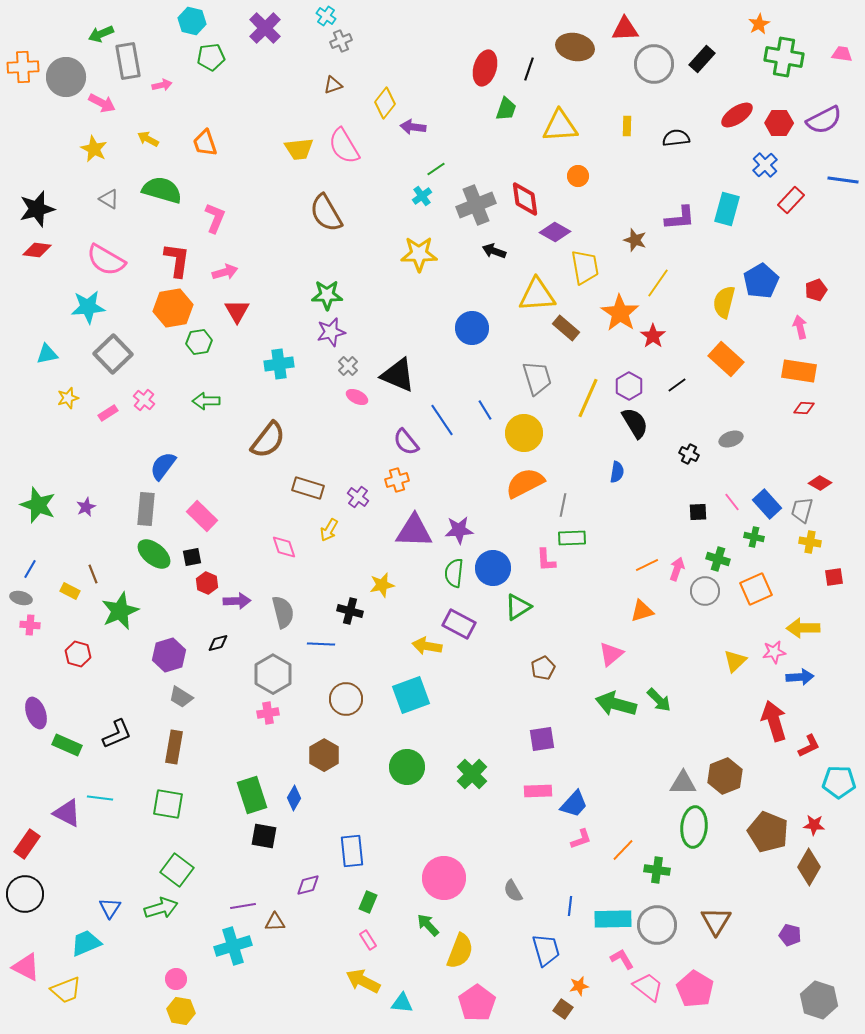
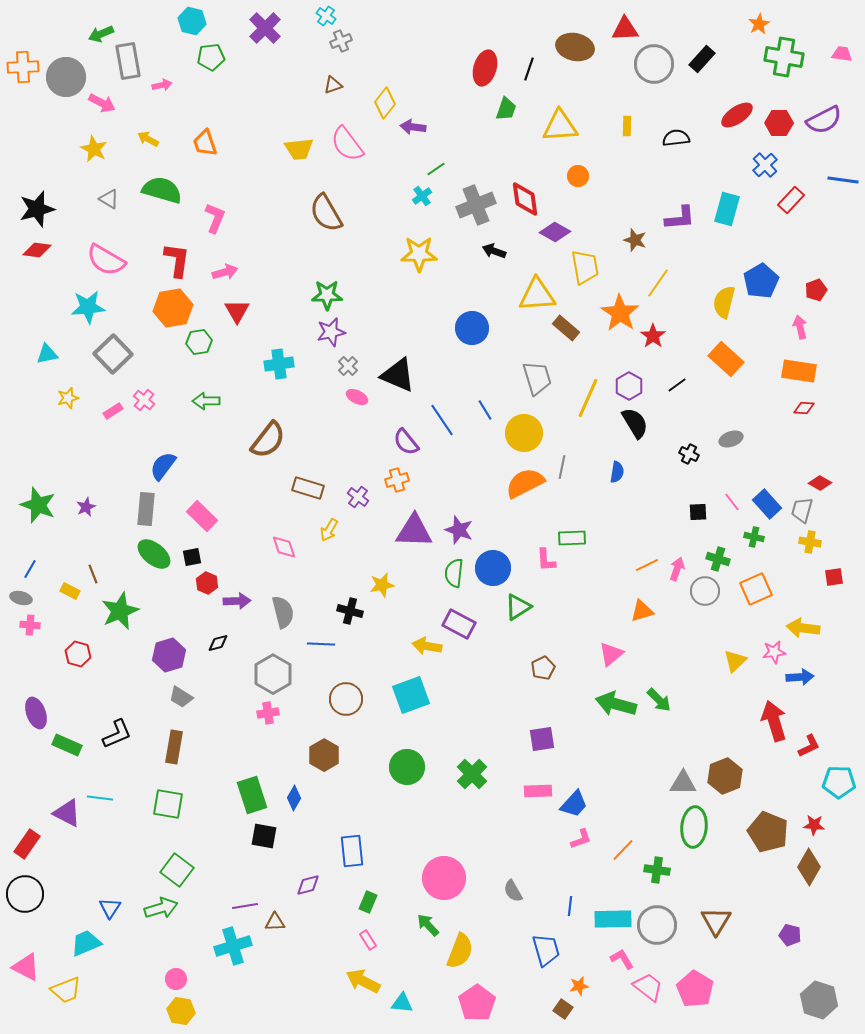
pink semicircle at (344, 146): moved 3 px right, 2 px up; rotated 6 degrees counterclockwise
pink rectangle at (108, 413): moved 5 px right, 2 px up
gray line at (563, 505): moved 1 px left, 38 px up
purple star at (459, 530): rotated 24 degrees clockwise
yellow arrow at (803, 628): rotated 8 degrees clockwise
purple line at (243, 906): moved 2 px right
